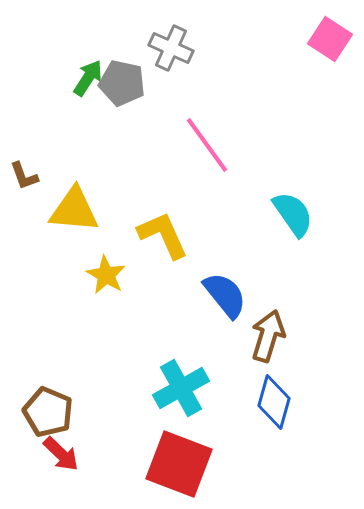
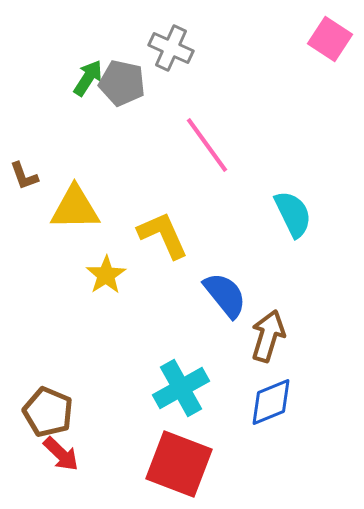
yellow triangle: moved 1 px right, 2 px up; rotated 6 degrees counterclockwise
cyan semicircle: rotated 9 degrees clockwise
yellow star: rotated 9 degrees clockwise
blue diamond: moved 3 px left; rotated 52 degrees clockwise
